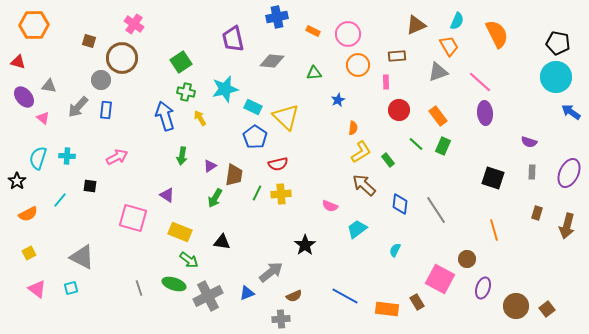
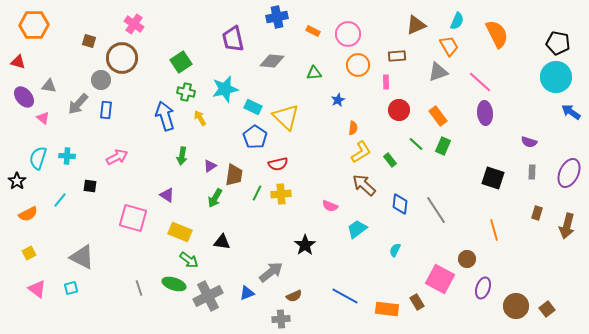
gray arrow at (78, 107): moved 3 px up
green rectangle at (388, 160): moved 2 px right
